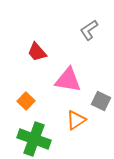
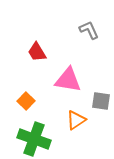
gray L-shape: rotated 100 degrees clockwise
red trapezoid: rotated 10 degrees clockwise
gray square: rotated 18 degrees counterclockwise
